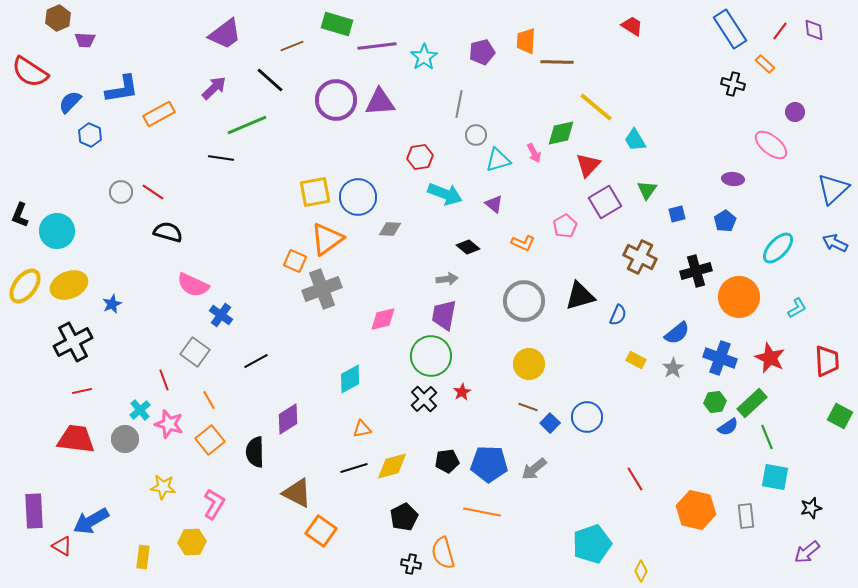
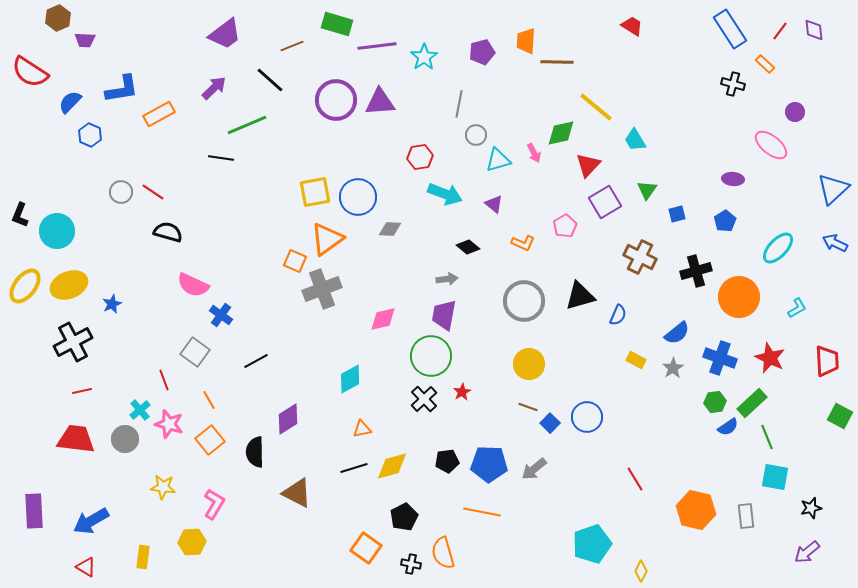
orange square at (321, 531): moved 45 px right, 17 px down
red triangle at (62, 546): moved 24 px right, 21 px down
